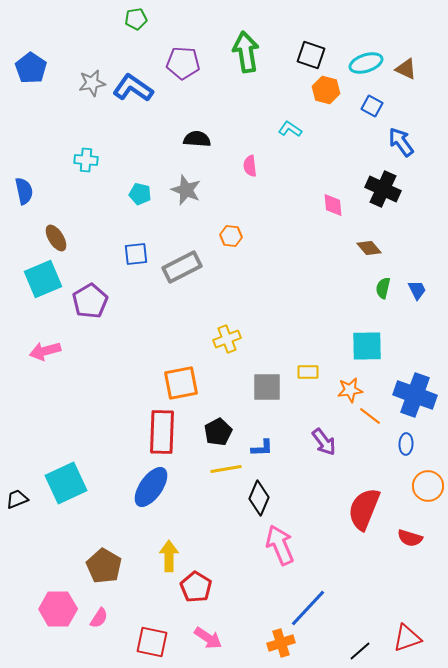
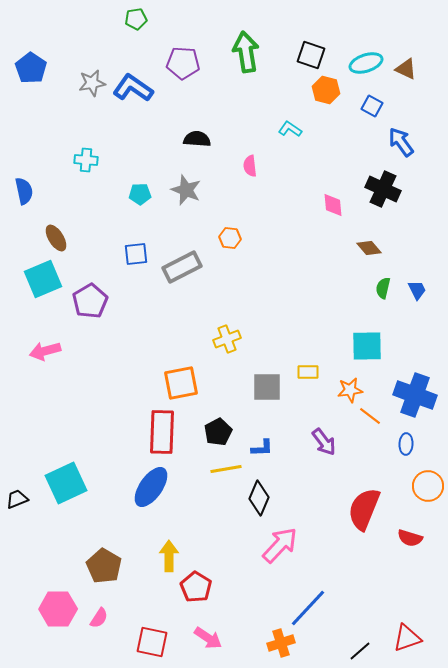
cyan pentagon at (140, 194): rotated 15 degrees counterclockwise
orange hexagon at (231, 236): moved 1 px left, 2 px down
pink arrow at (280, 545): rotated 66 degrees clockwise
